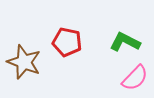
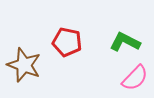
brown star: moved 3 px down
